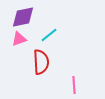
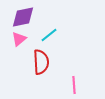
pink triangle: rotated 21 degrees counterclockwise
